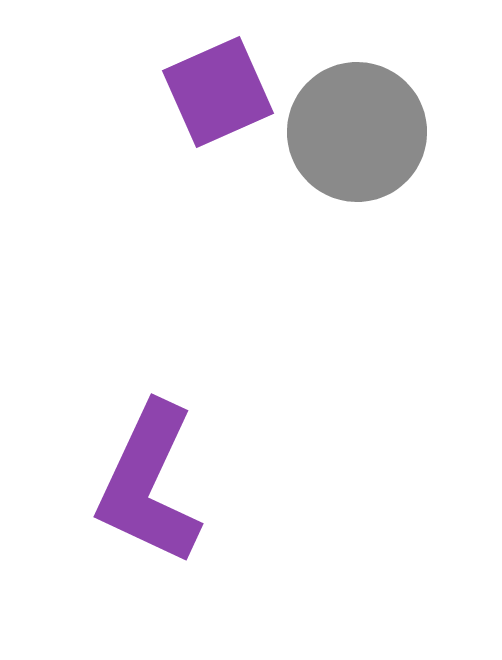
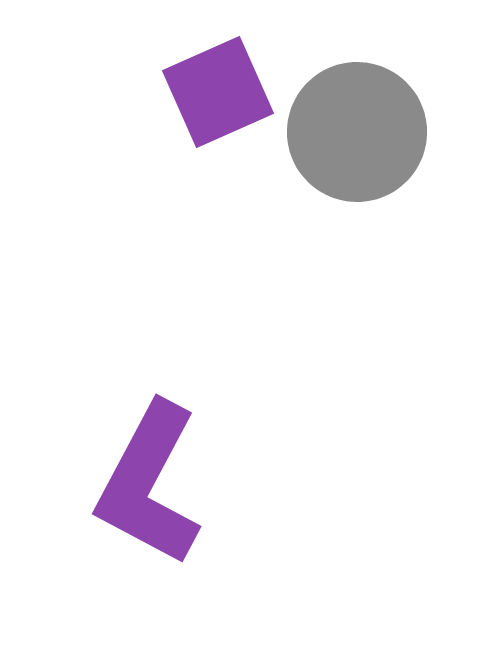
purple L-shape: rotated 3 degrees clockwise
